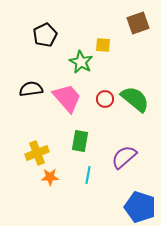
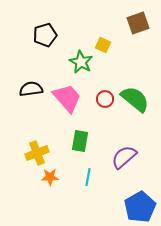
black pentagon: rotated 10 degrees clockwise
yellow square: rotated 21 degrees clockwise
cyan line: moved 2 px down
blue pentagon: rotated 24 degrees clockwise
